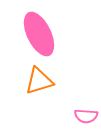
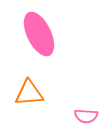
orange triangle: moved 10 px left, 12 px down; rotated 12 degrees clockwise
